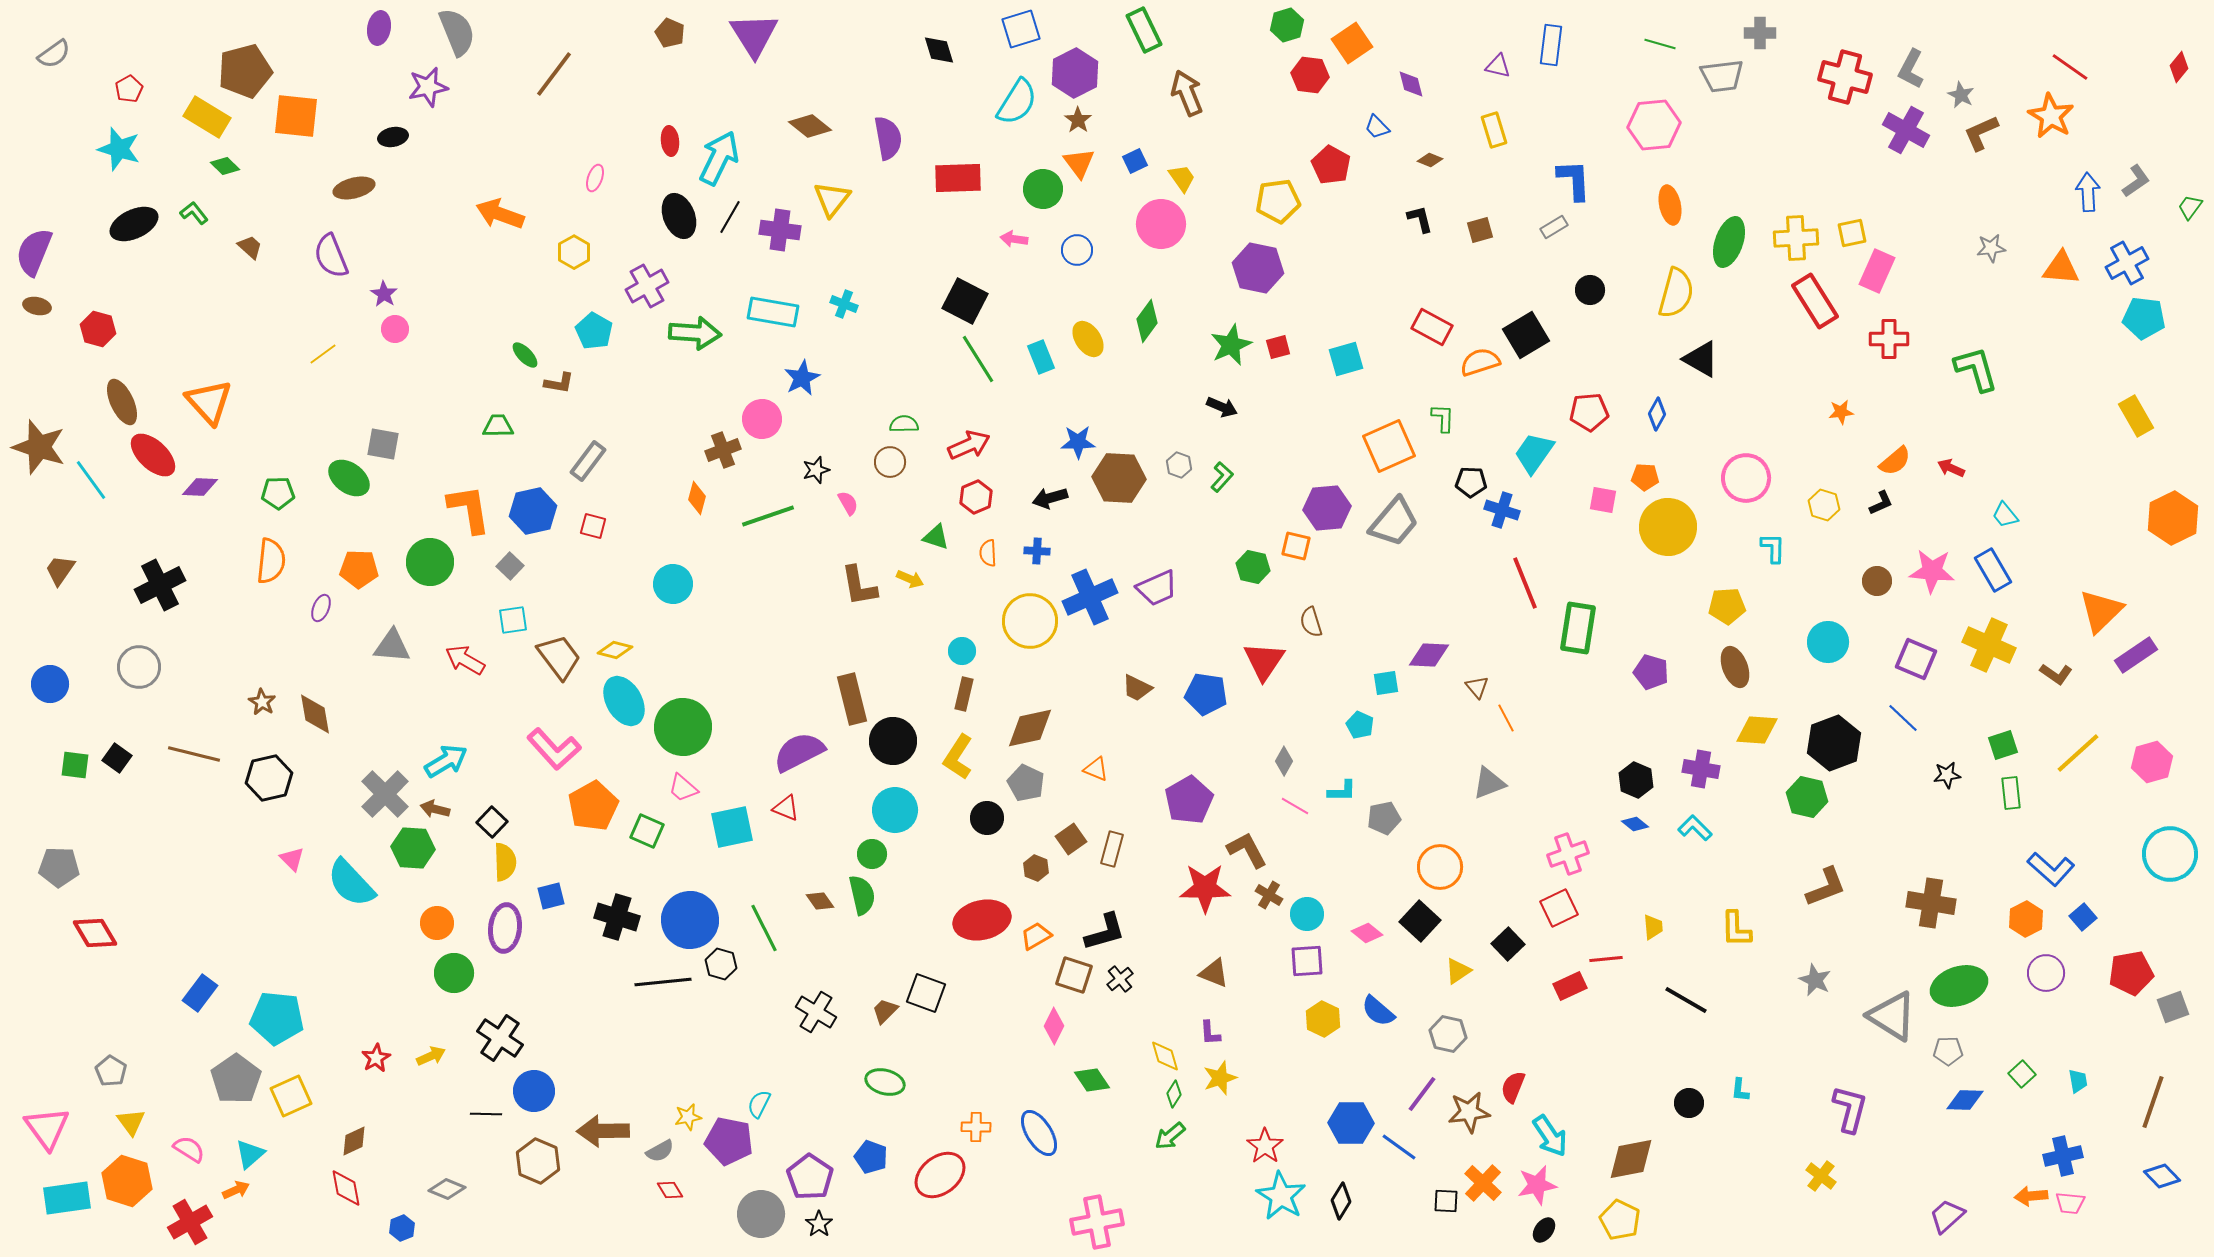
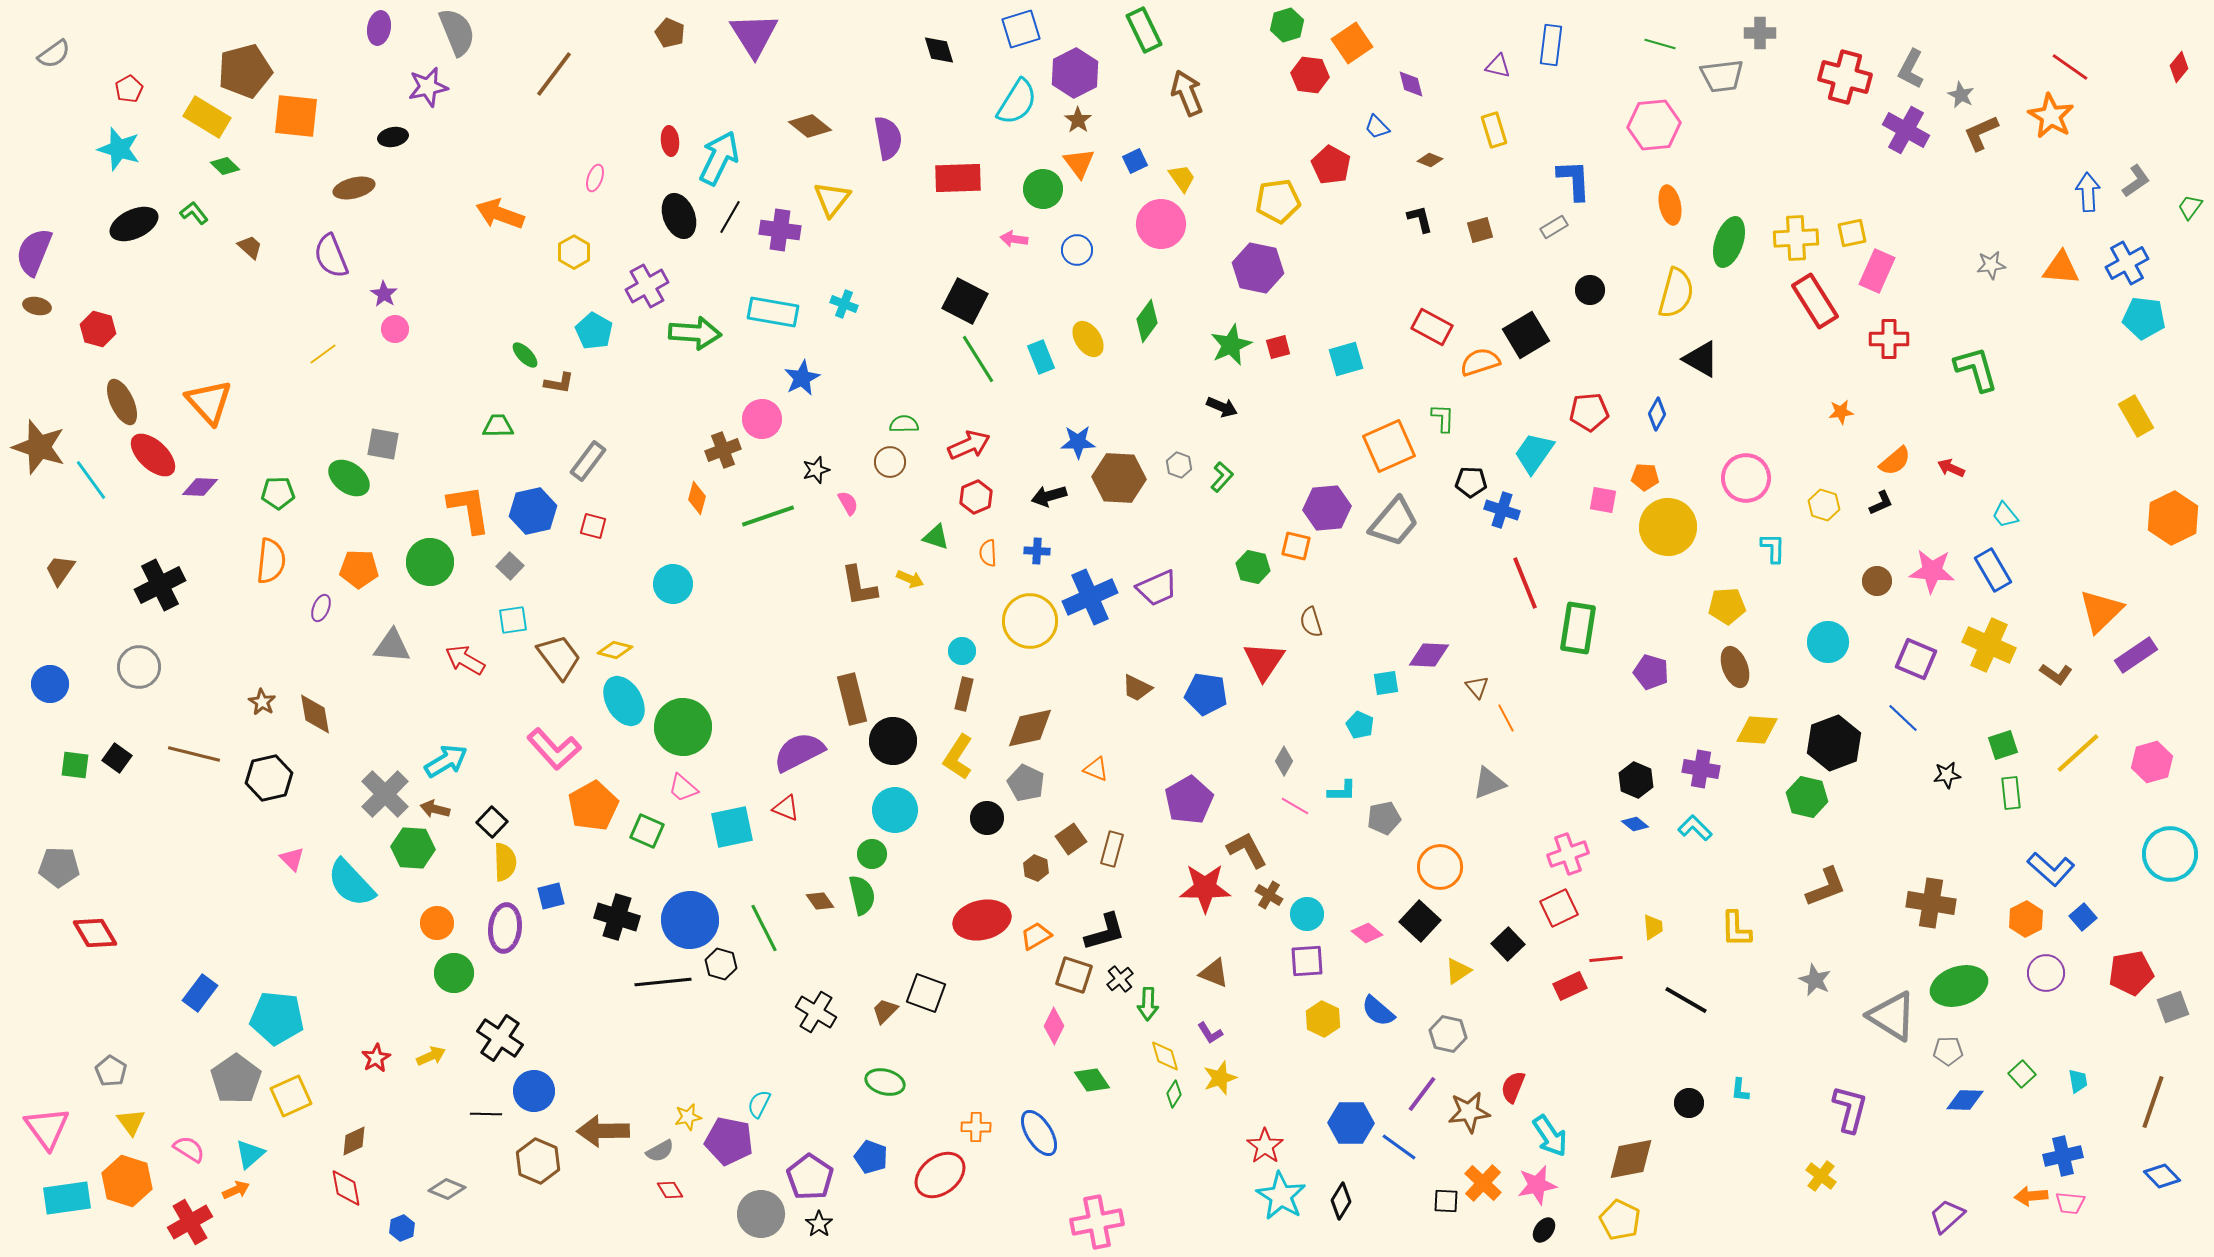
gray star at (1991, 248): moved 17 px down
black arrow at (1050, 498): moved 1 px left, 2 px up
purple L-shape at (1210, 1033): rotated 28 degrees counterclockwise
green arrow at (1170, 1136): moved 22 px left, 132 px up; rotated 48 degrees counterclockwise
